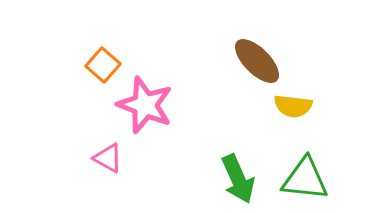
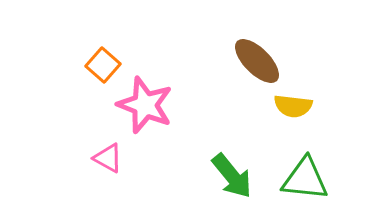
green arrow: moved 6 px left, 3 px up; rotated 15 degrees counterclockwise
